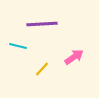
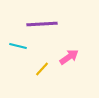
pink arrow: moved 5 px left
